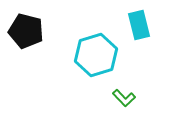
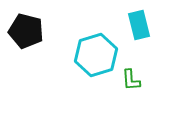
green L-shape: moved 7 px right, 18 px up; rotated 40 degrees clockwise
